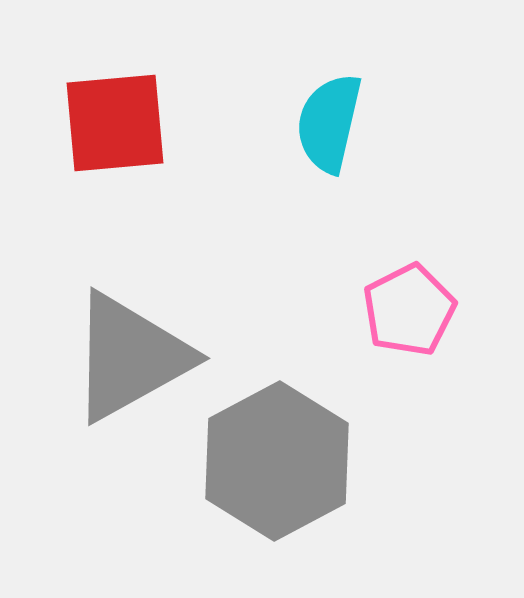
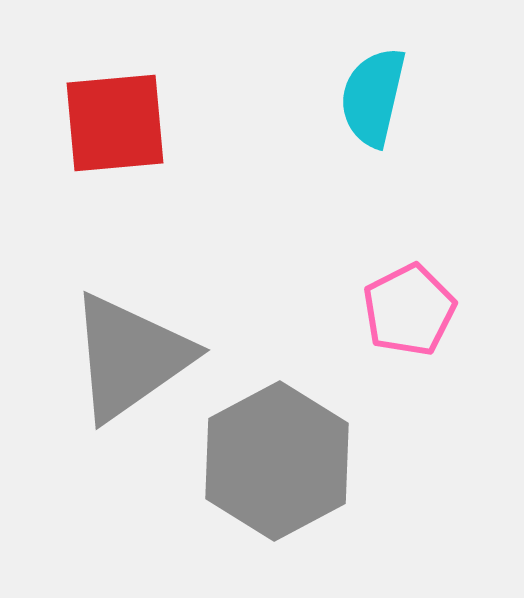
cyan semicircle: moved 44 px right, 26 px up
gray triangle: rotated 6 degrees counterclockwise
